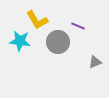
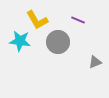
purple line: moved 6 px up
